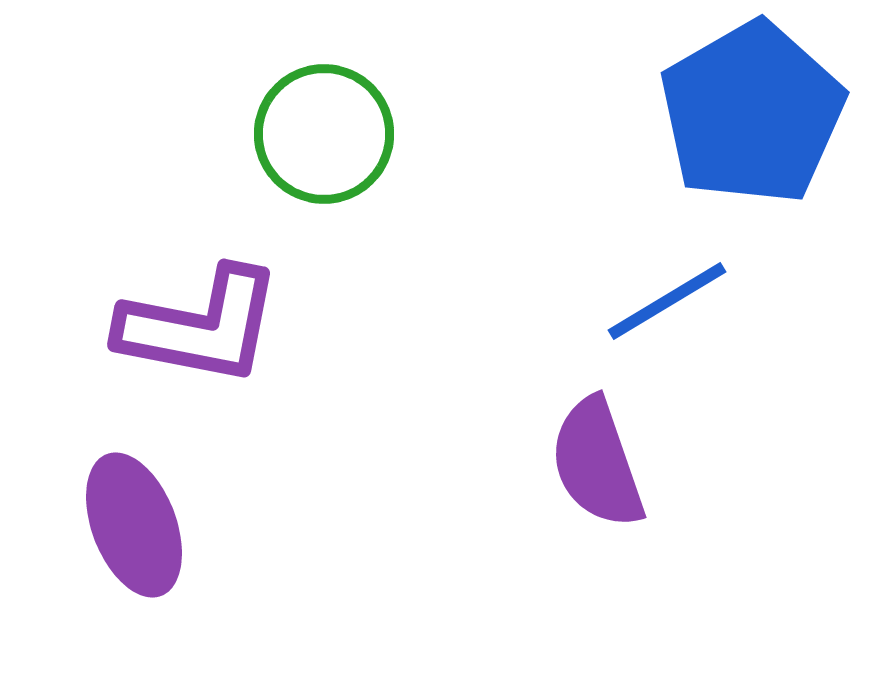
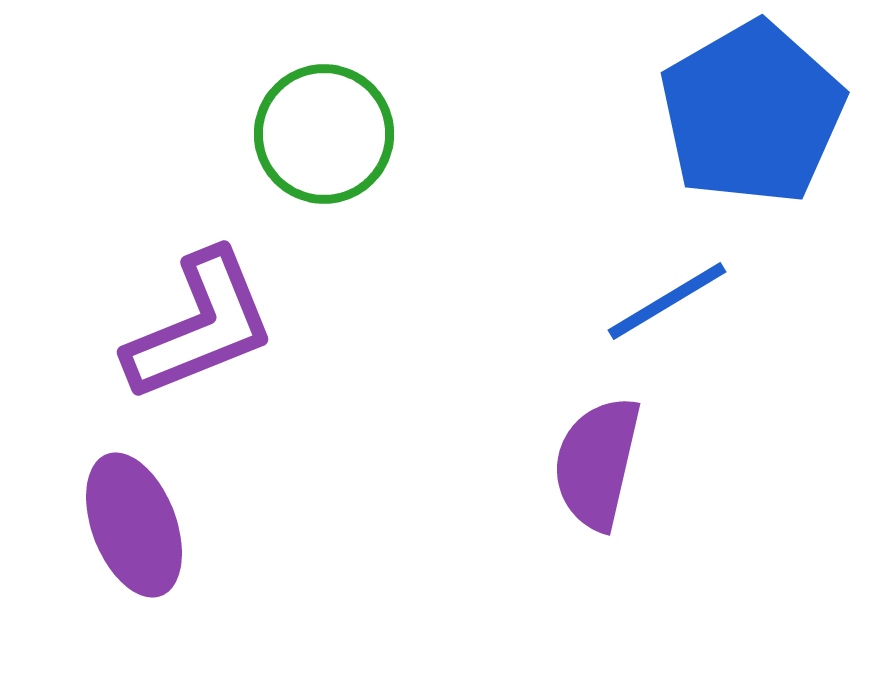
purple L-shape: rotated 33 degrees counterclockwise
purple semicircle: rotated 32 degrees clockwise
